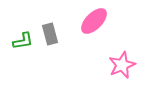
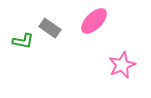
gray rectangle: moved 6 px up; rotated 40 degrees counterclockwise
green L-shape: rotated 20 degrees clockwise
